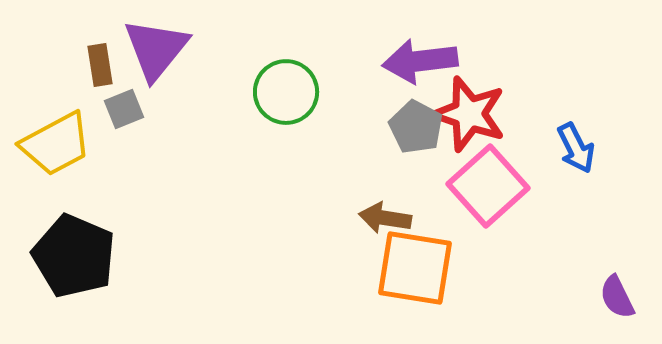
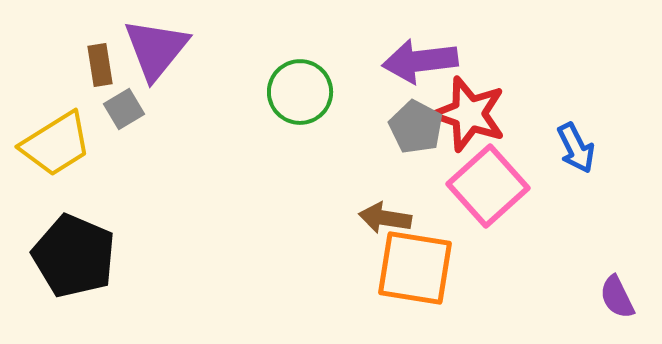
green circle: moved 14 px right
gray square: rotated 9 degrees counterclockwise
yellow trapezoid: rotated 4 degrees counterclockwise
